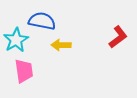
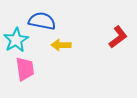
pink trapezoid: moved 1 px right, 2 px up
